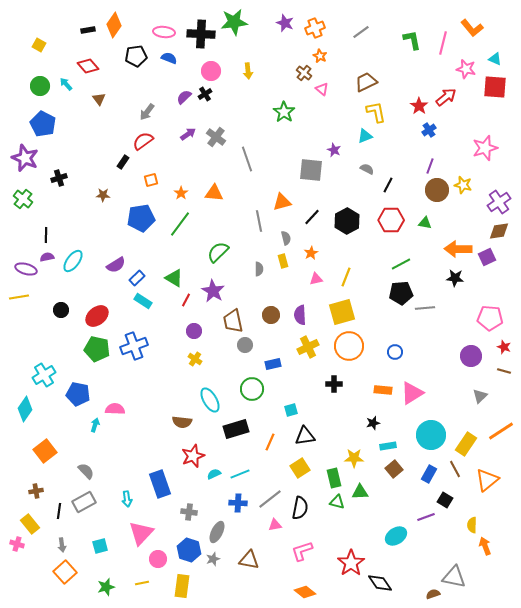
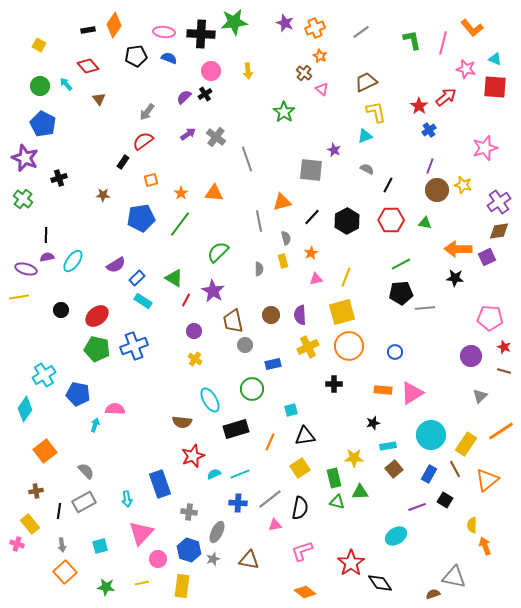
purple line at (426, 517): moved 9 px left, 10 px up
green star at (106, 587): rotated 24 degrees clockwise
